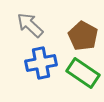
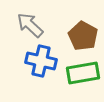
blue cross: moved 2 px up; rotated 24 degrees clockwise
green rectangle: rotated 44 degrees counterclockwise
